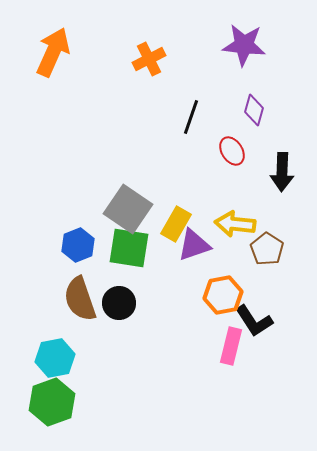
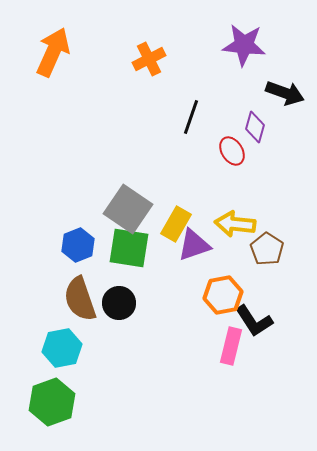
purple diamond: moved 1 px right, 17 px down
black arrow: moved 3 px right, 79 px up; rotated 72 degrees counterclockwise
cyan hexagon: moved 7 px right, 10 px up
